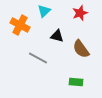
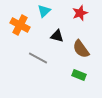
green rectangle: moved 3 px right, 7 px up; rotated 16 degrees clockwise
